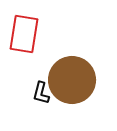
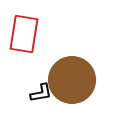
black L-shape: rotated 115 degrees counterclockwise
